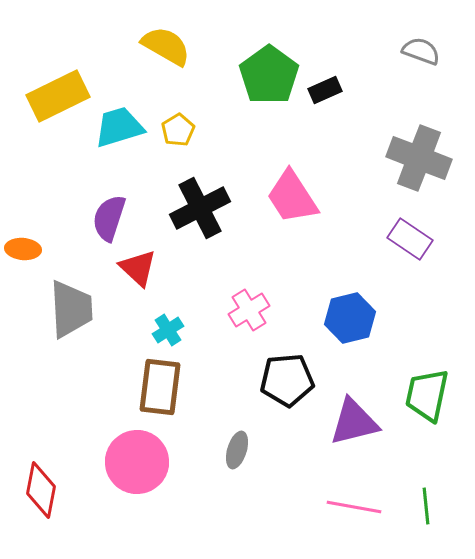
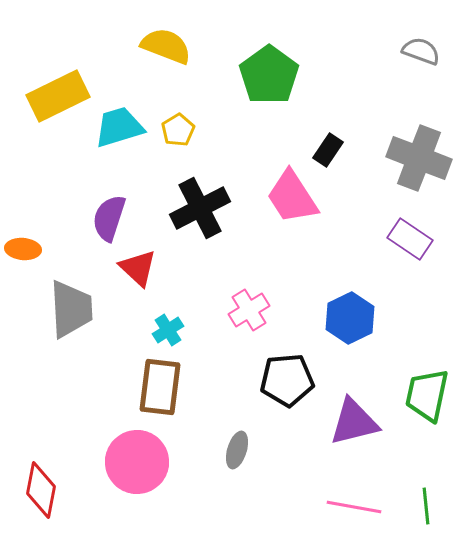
yellow semicircle: rotated 9 degrees counterclockwise
black rectangle: moved 3 px right, 60 px down; rotated 32 degrees counterclockwise
blue hexagon: rotated 12 degrees counterclockwise
